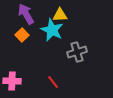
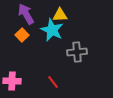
gray cross: rotated 12 degrees clockwise
